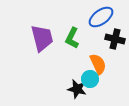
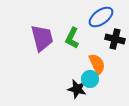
orange semicircle: moved 1 px left
